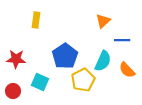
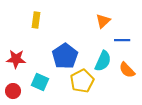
yellow pentagon: moved 1 px left, 1 px down
